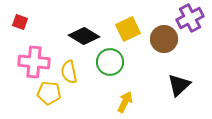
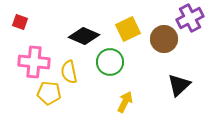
black diamond: rotated 8 degrees counterclockwise
